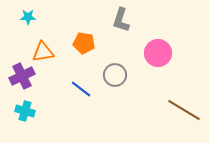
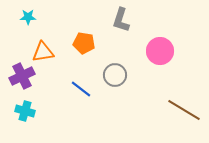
pink circle: moved 2 px right, 2 px up
